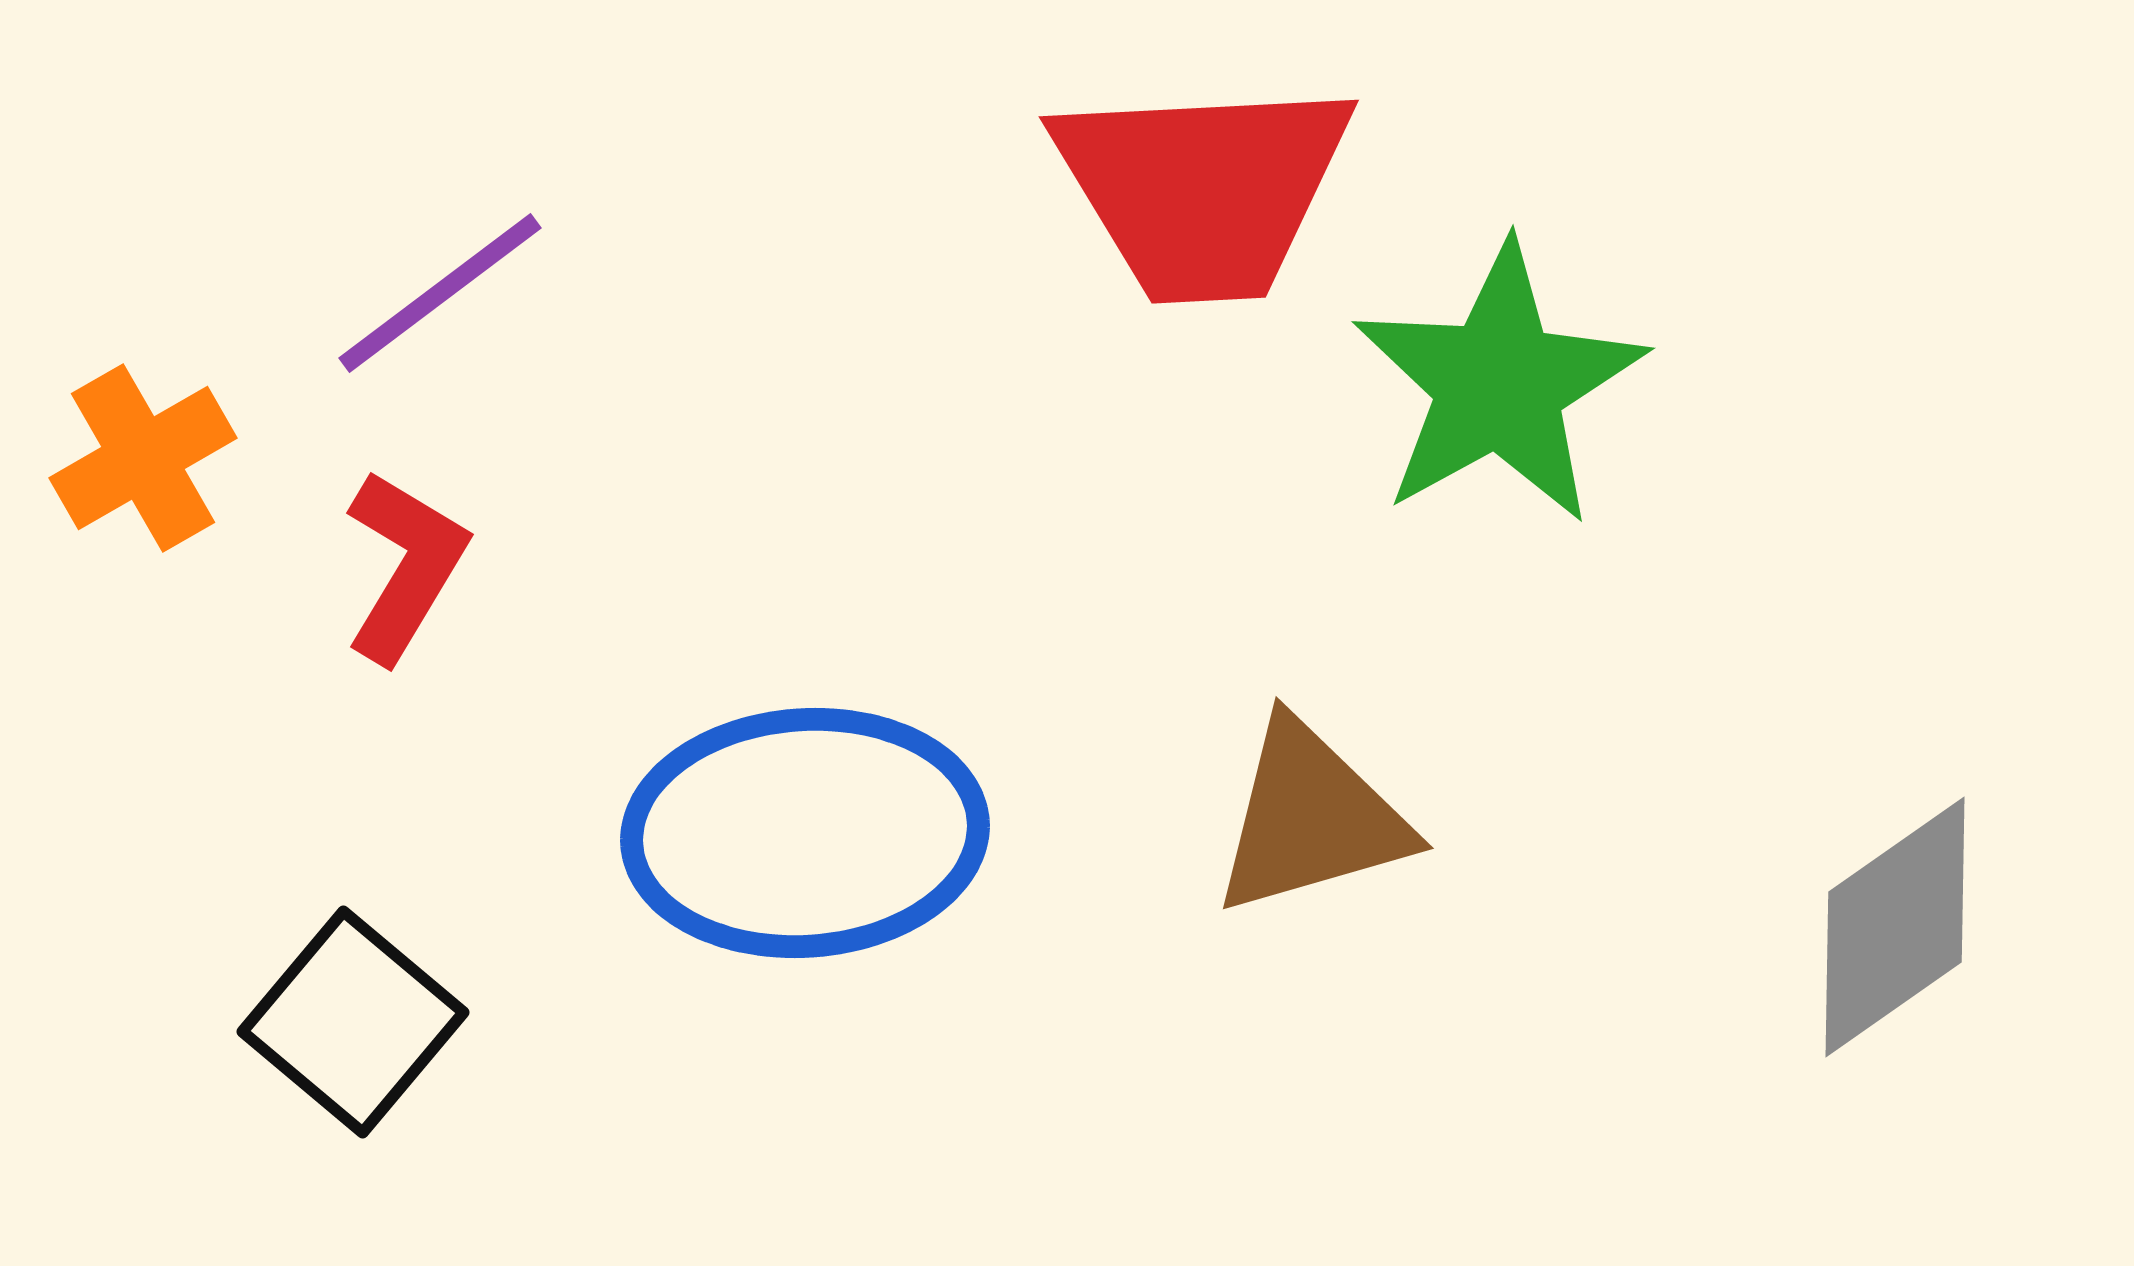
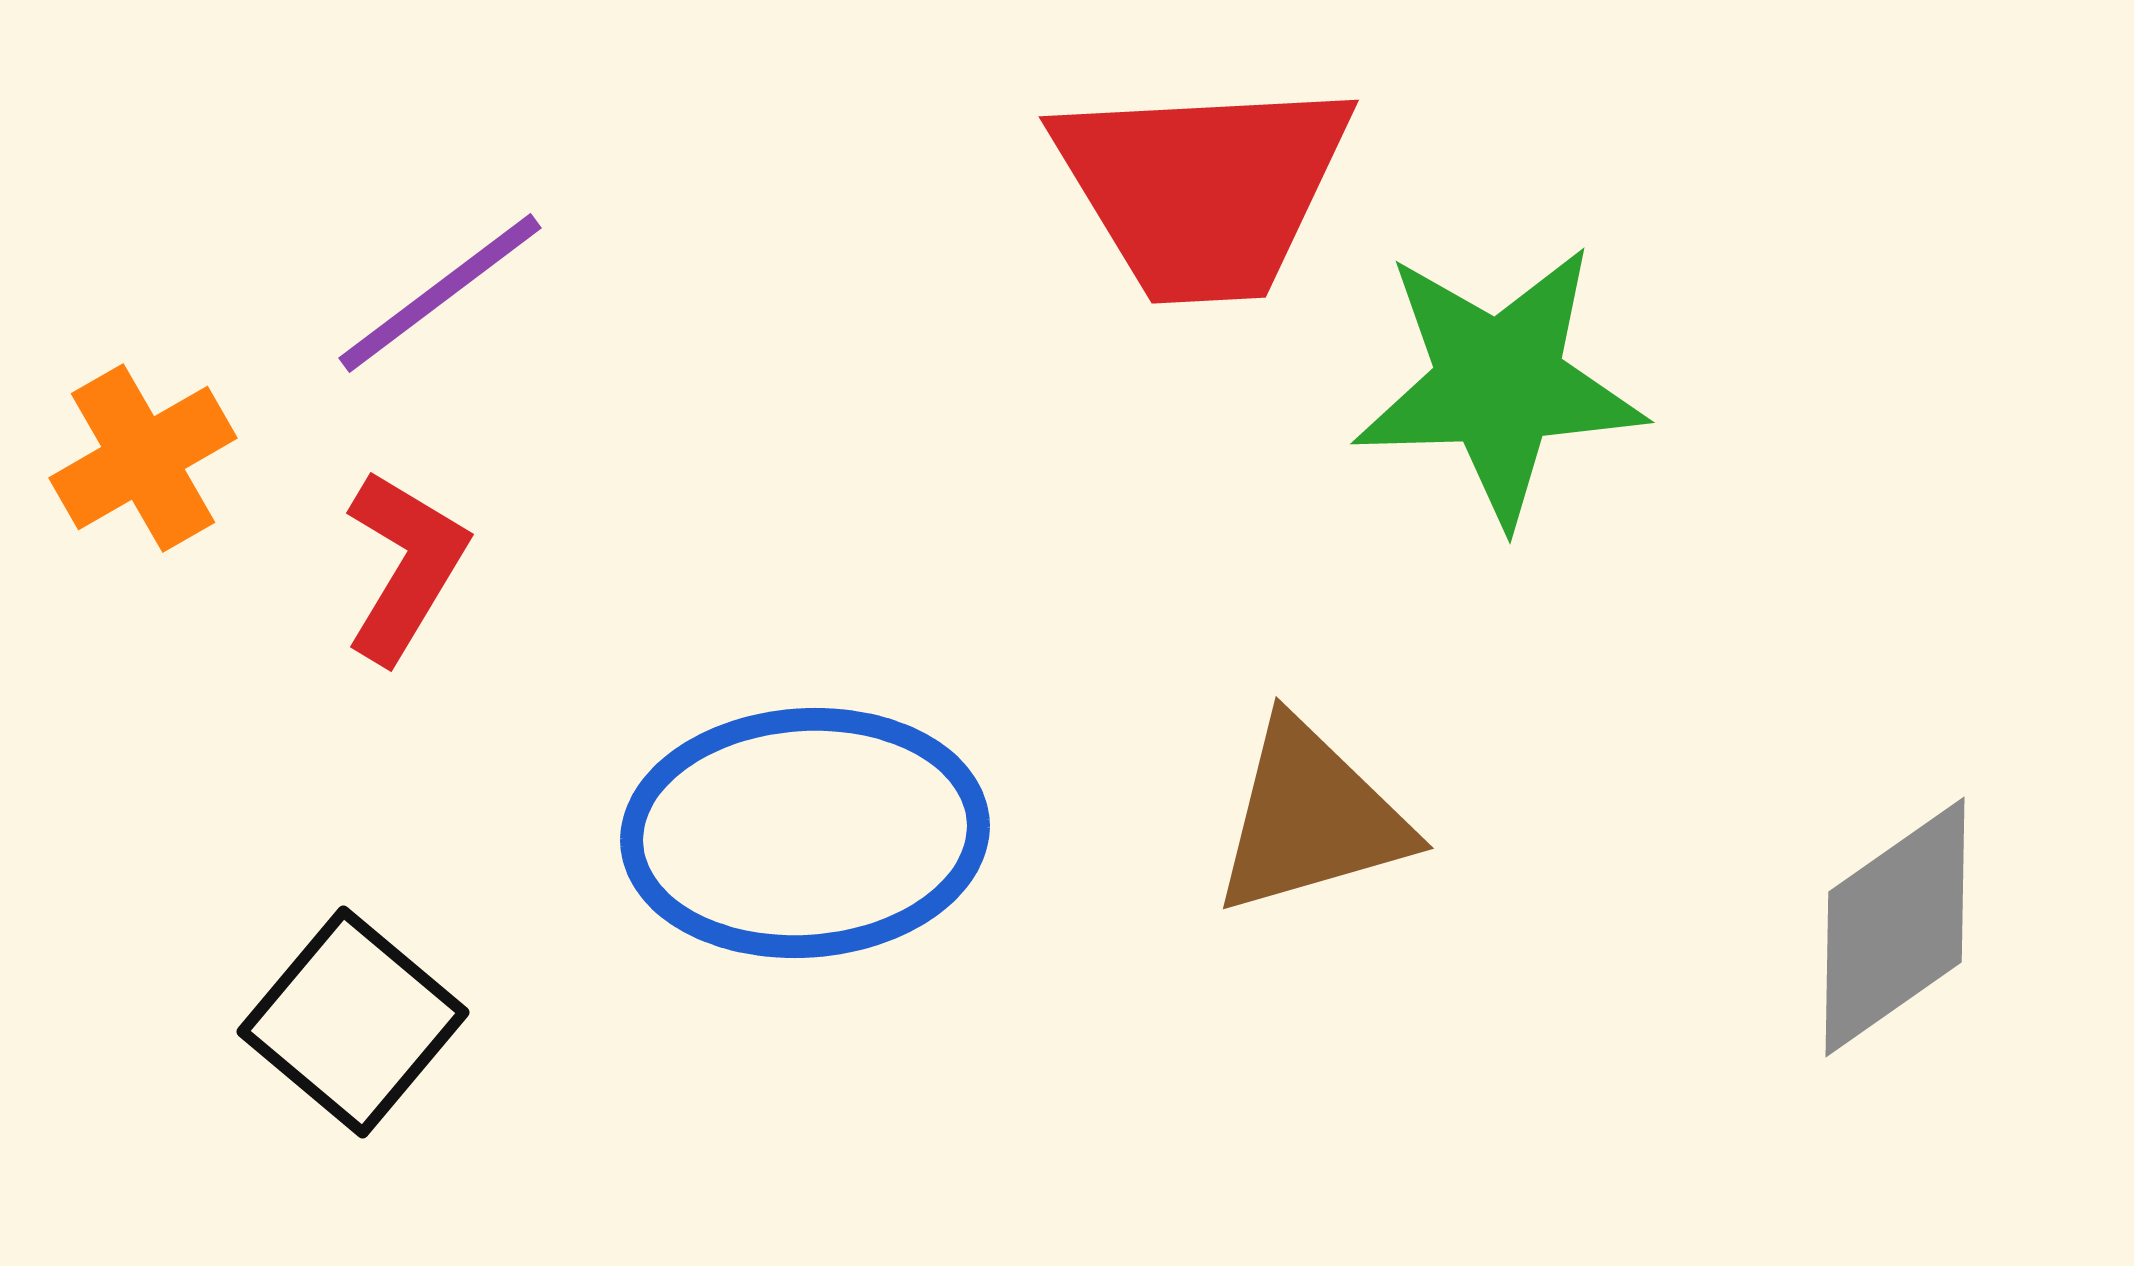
green star: rotated 27 degrees clockwise
